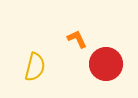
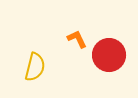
red circle: moved 3 px right, 9 px up
